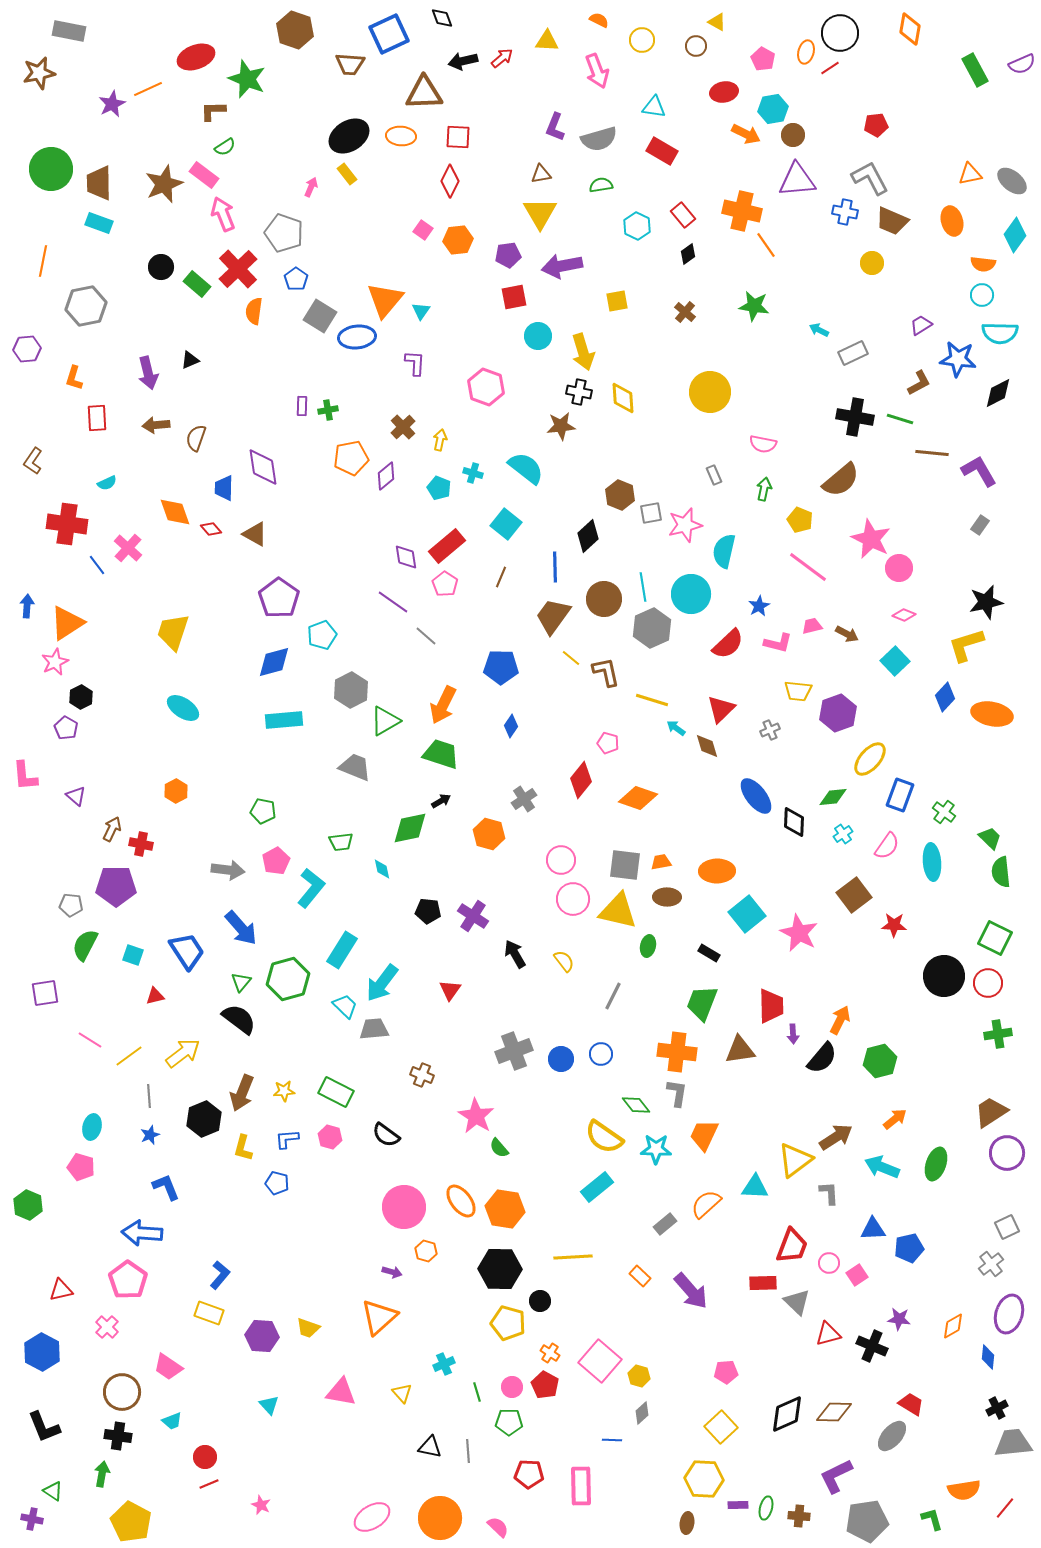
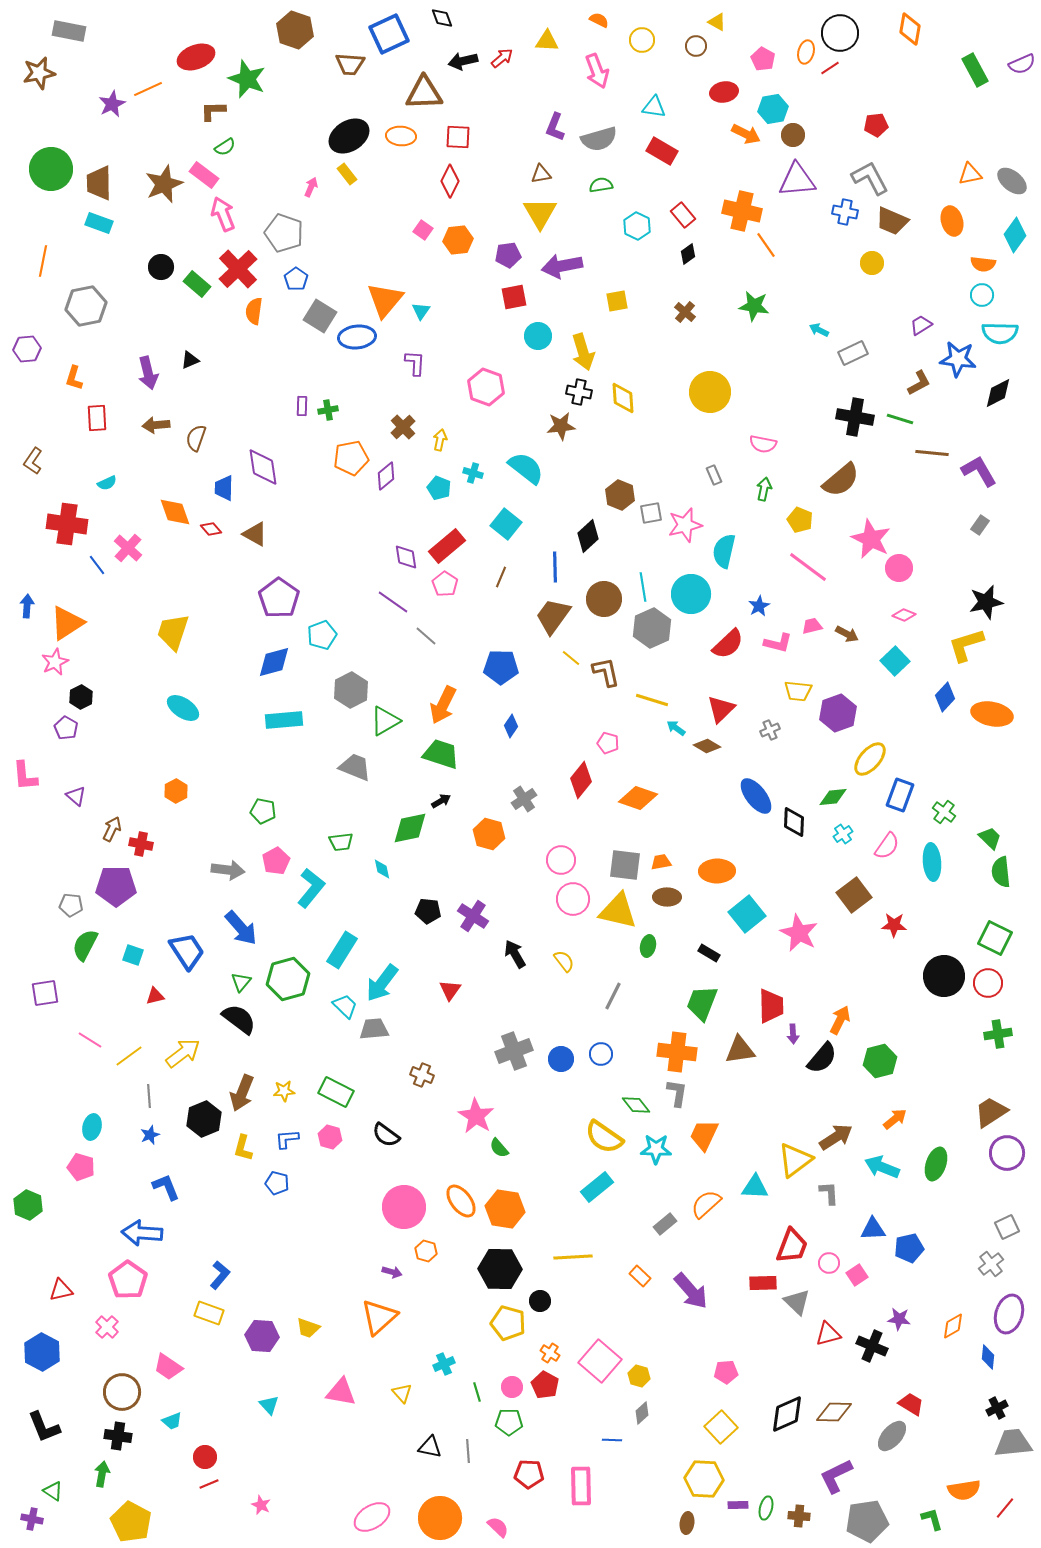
brown diamond at (707, 746): rotated 44 degrees counterclockwise
